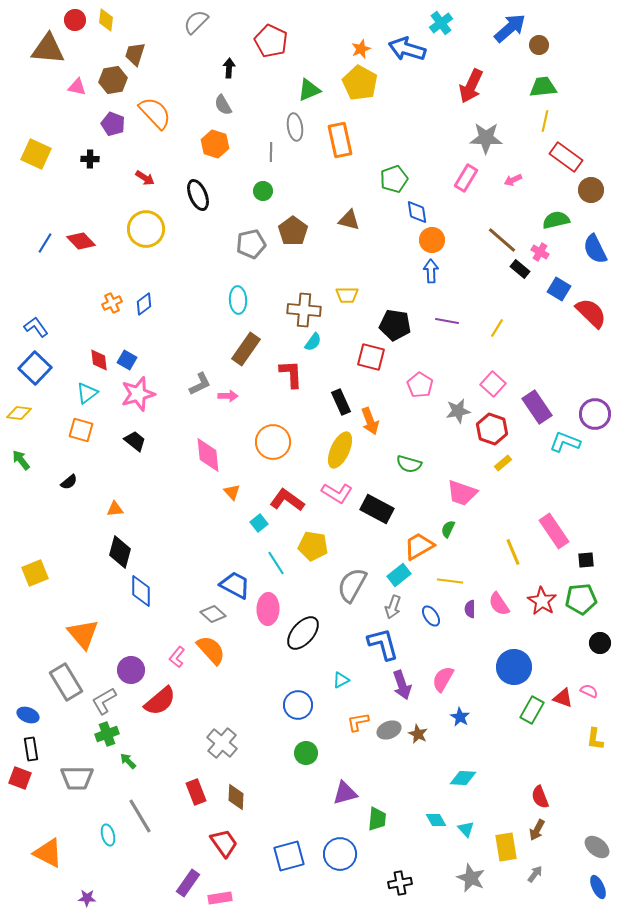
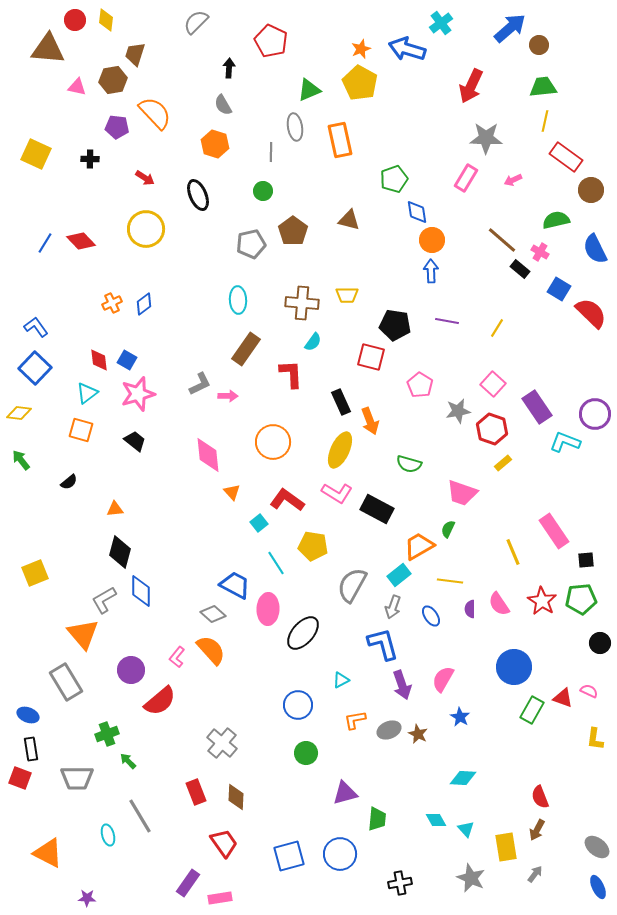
purple pentagon at (113, 124): moved 4 px right, 3 px down; rotated 15 degrees counterclockwise
brown cross at (304, 310): moved 2 px left, 7 px up
gray L-shape at (104, 701): moved 101 px up
orange L-shape at (358, 722): moved 3 px left, 2 px up
